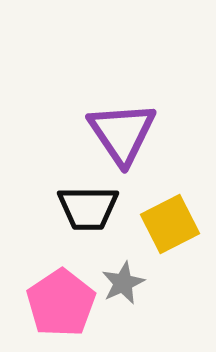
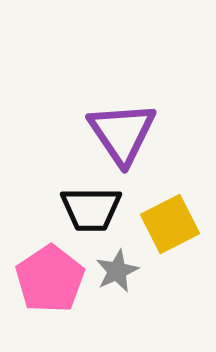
black trapezoid: moved 3 px right, 1 px down
gray star: moved 6 px left, 12 px up
pink pentagon: moved 11 px left, 24 px up
